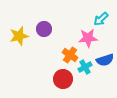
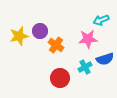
cyan arrow: moved 1 px down; rotated 21 degrees clockwise
purple circle: moved 4 px left, 2 px down
pink star: moved 1 px down
orange cross: moved 14 px left, 10 px up
blue semicircle: moved 1 px up
red circle: moved 3 px left, 1 px up
